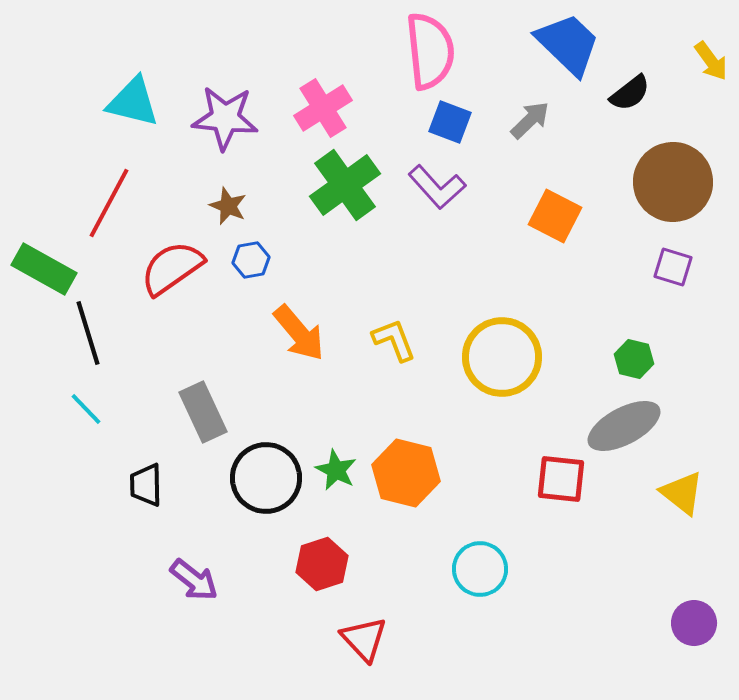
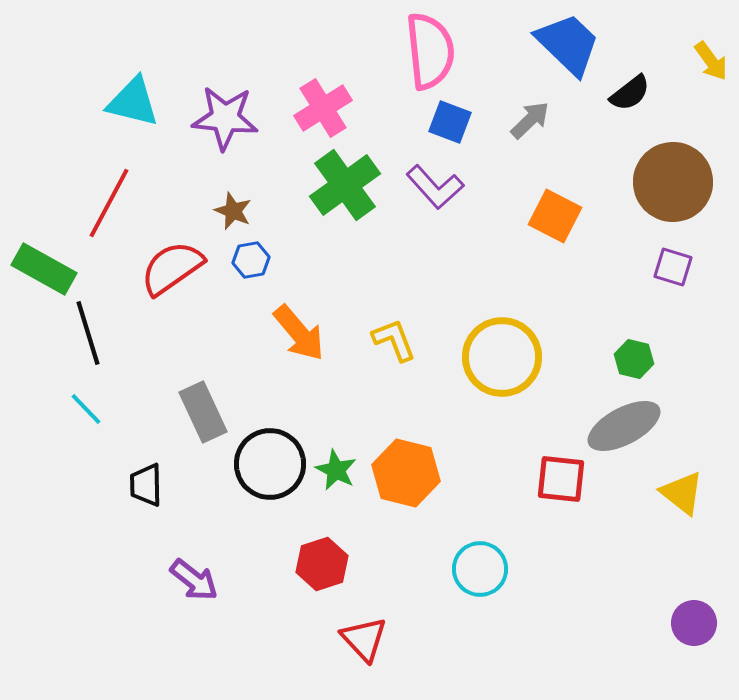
purple L-shape: moved 2 px left
brown star: moved 5 px right, 5 px down
black circle: moved 4 px right, 14 px up
